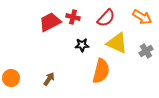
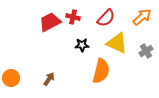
orange arrow: rotated 72 degrees counterclockwise
